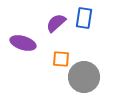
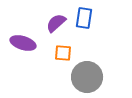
orange square: moved 2 px right, 6 px up
gray circle: moved 3 px right
